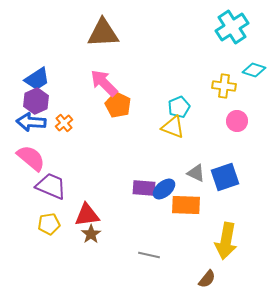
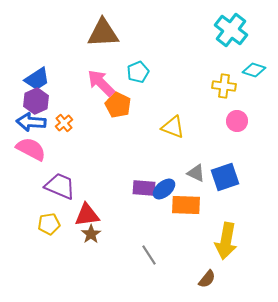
cyan cross: moved 1 px left, 3 px down; rotated 20 degrees counterclockwise
pink arrow: moved 3 px left
cyan pentagon: moved 41 px left, 35 px up
pink semicircle: moved 9 px up; rotated 12 degrees counterclockwise
purple trapezoid: moved 9 px right
gray line: rotated 45 degrees clockwise
